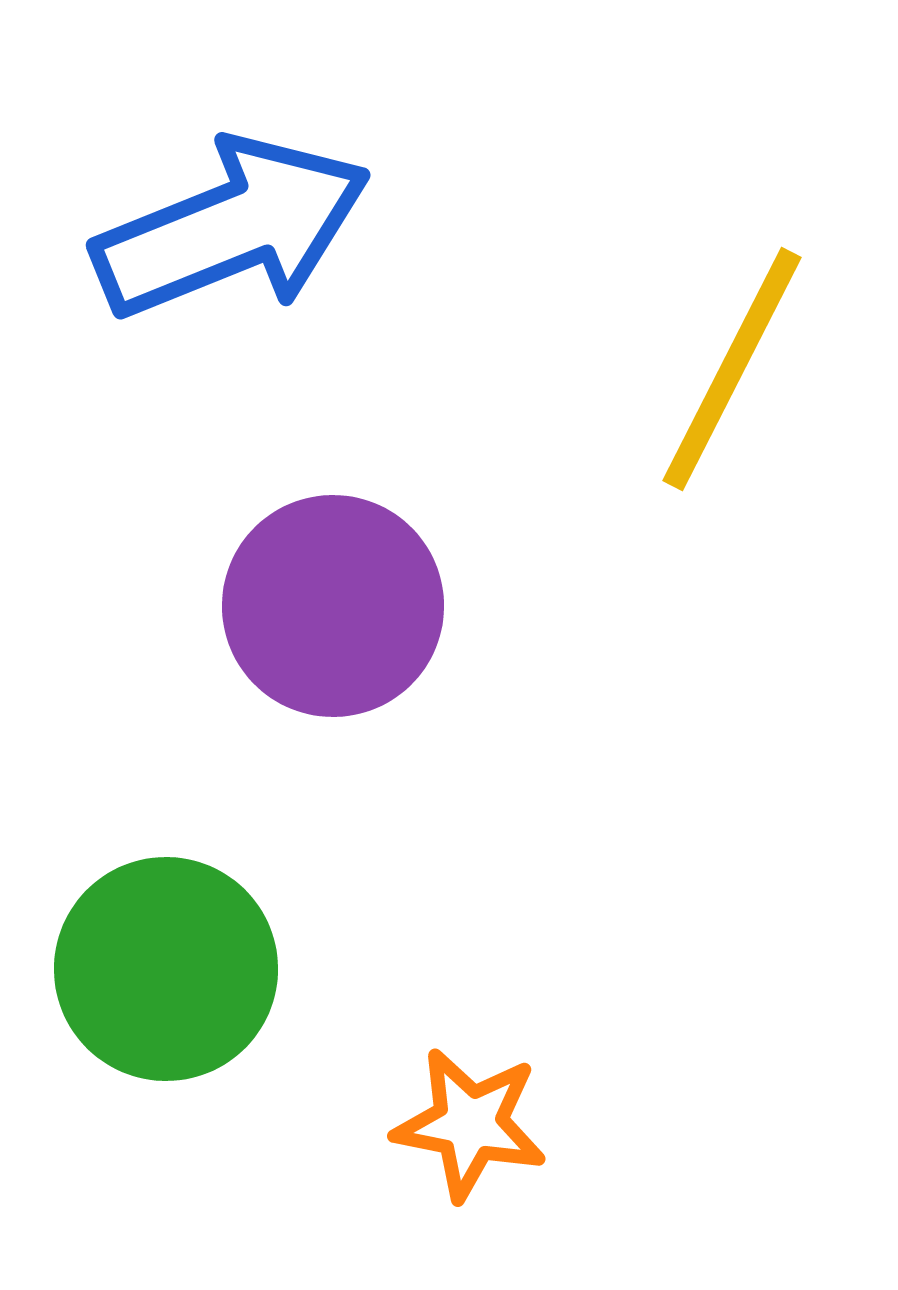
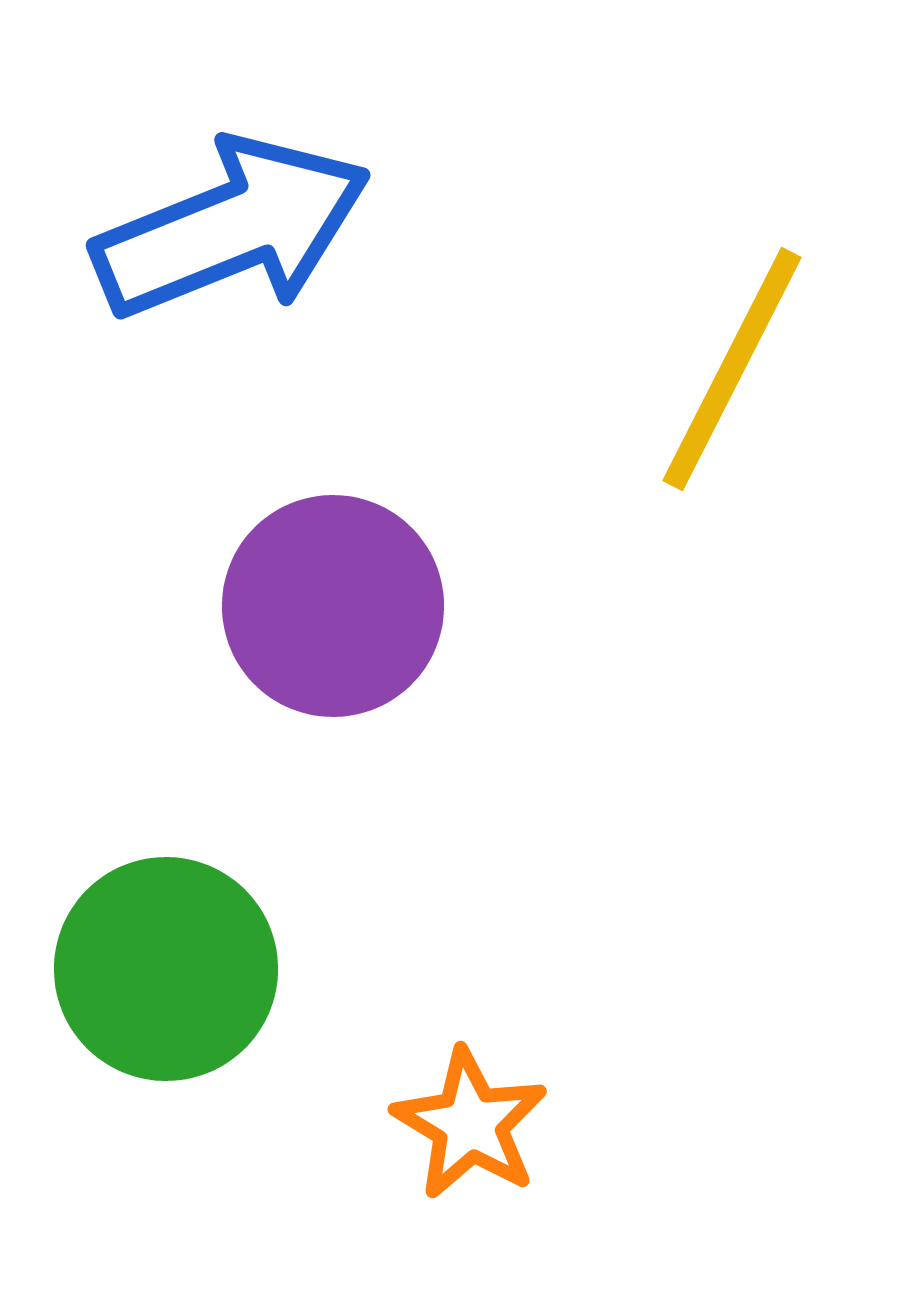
orange star: rotated 20 degrees clockwise
